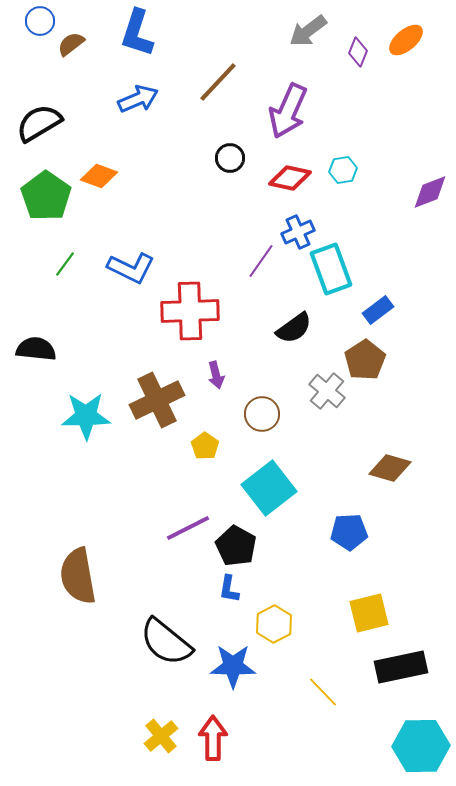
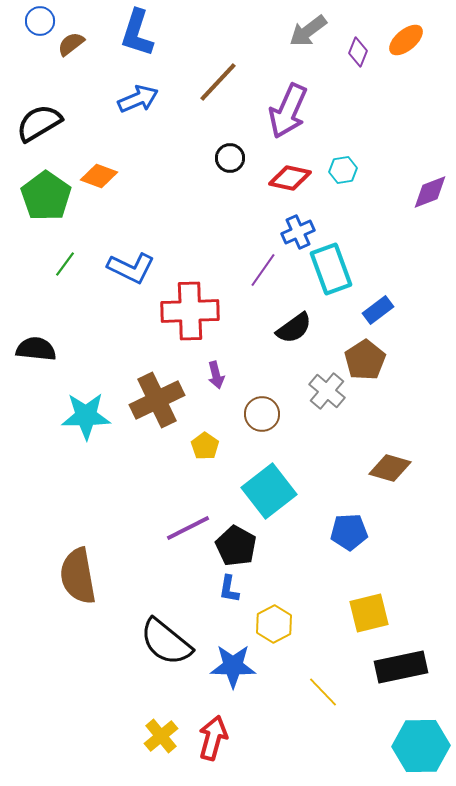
purple line at (261, 261): moved 2 px right, 9 px down
cyan square at (269, 488): moved 3 px down
red arrow at (213, 738): rotated 15 degrees clockwise
